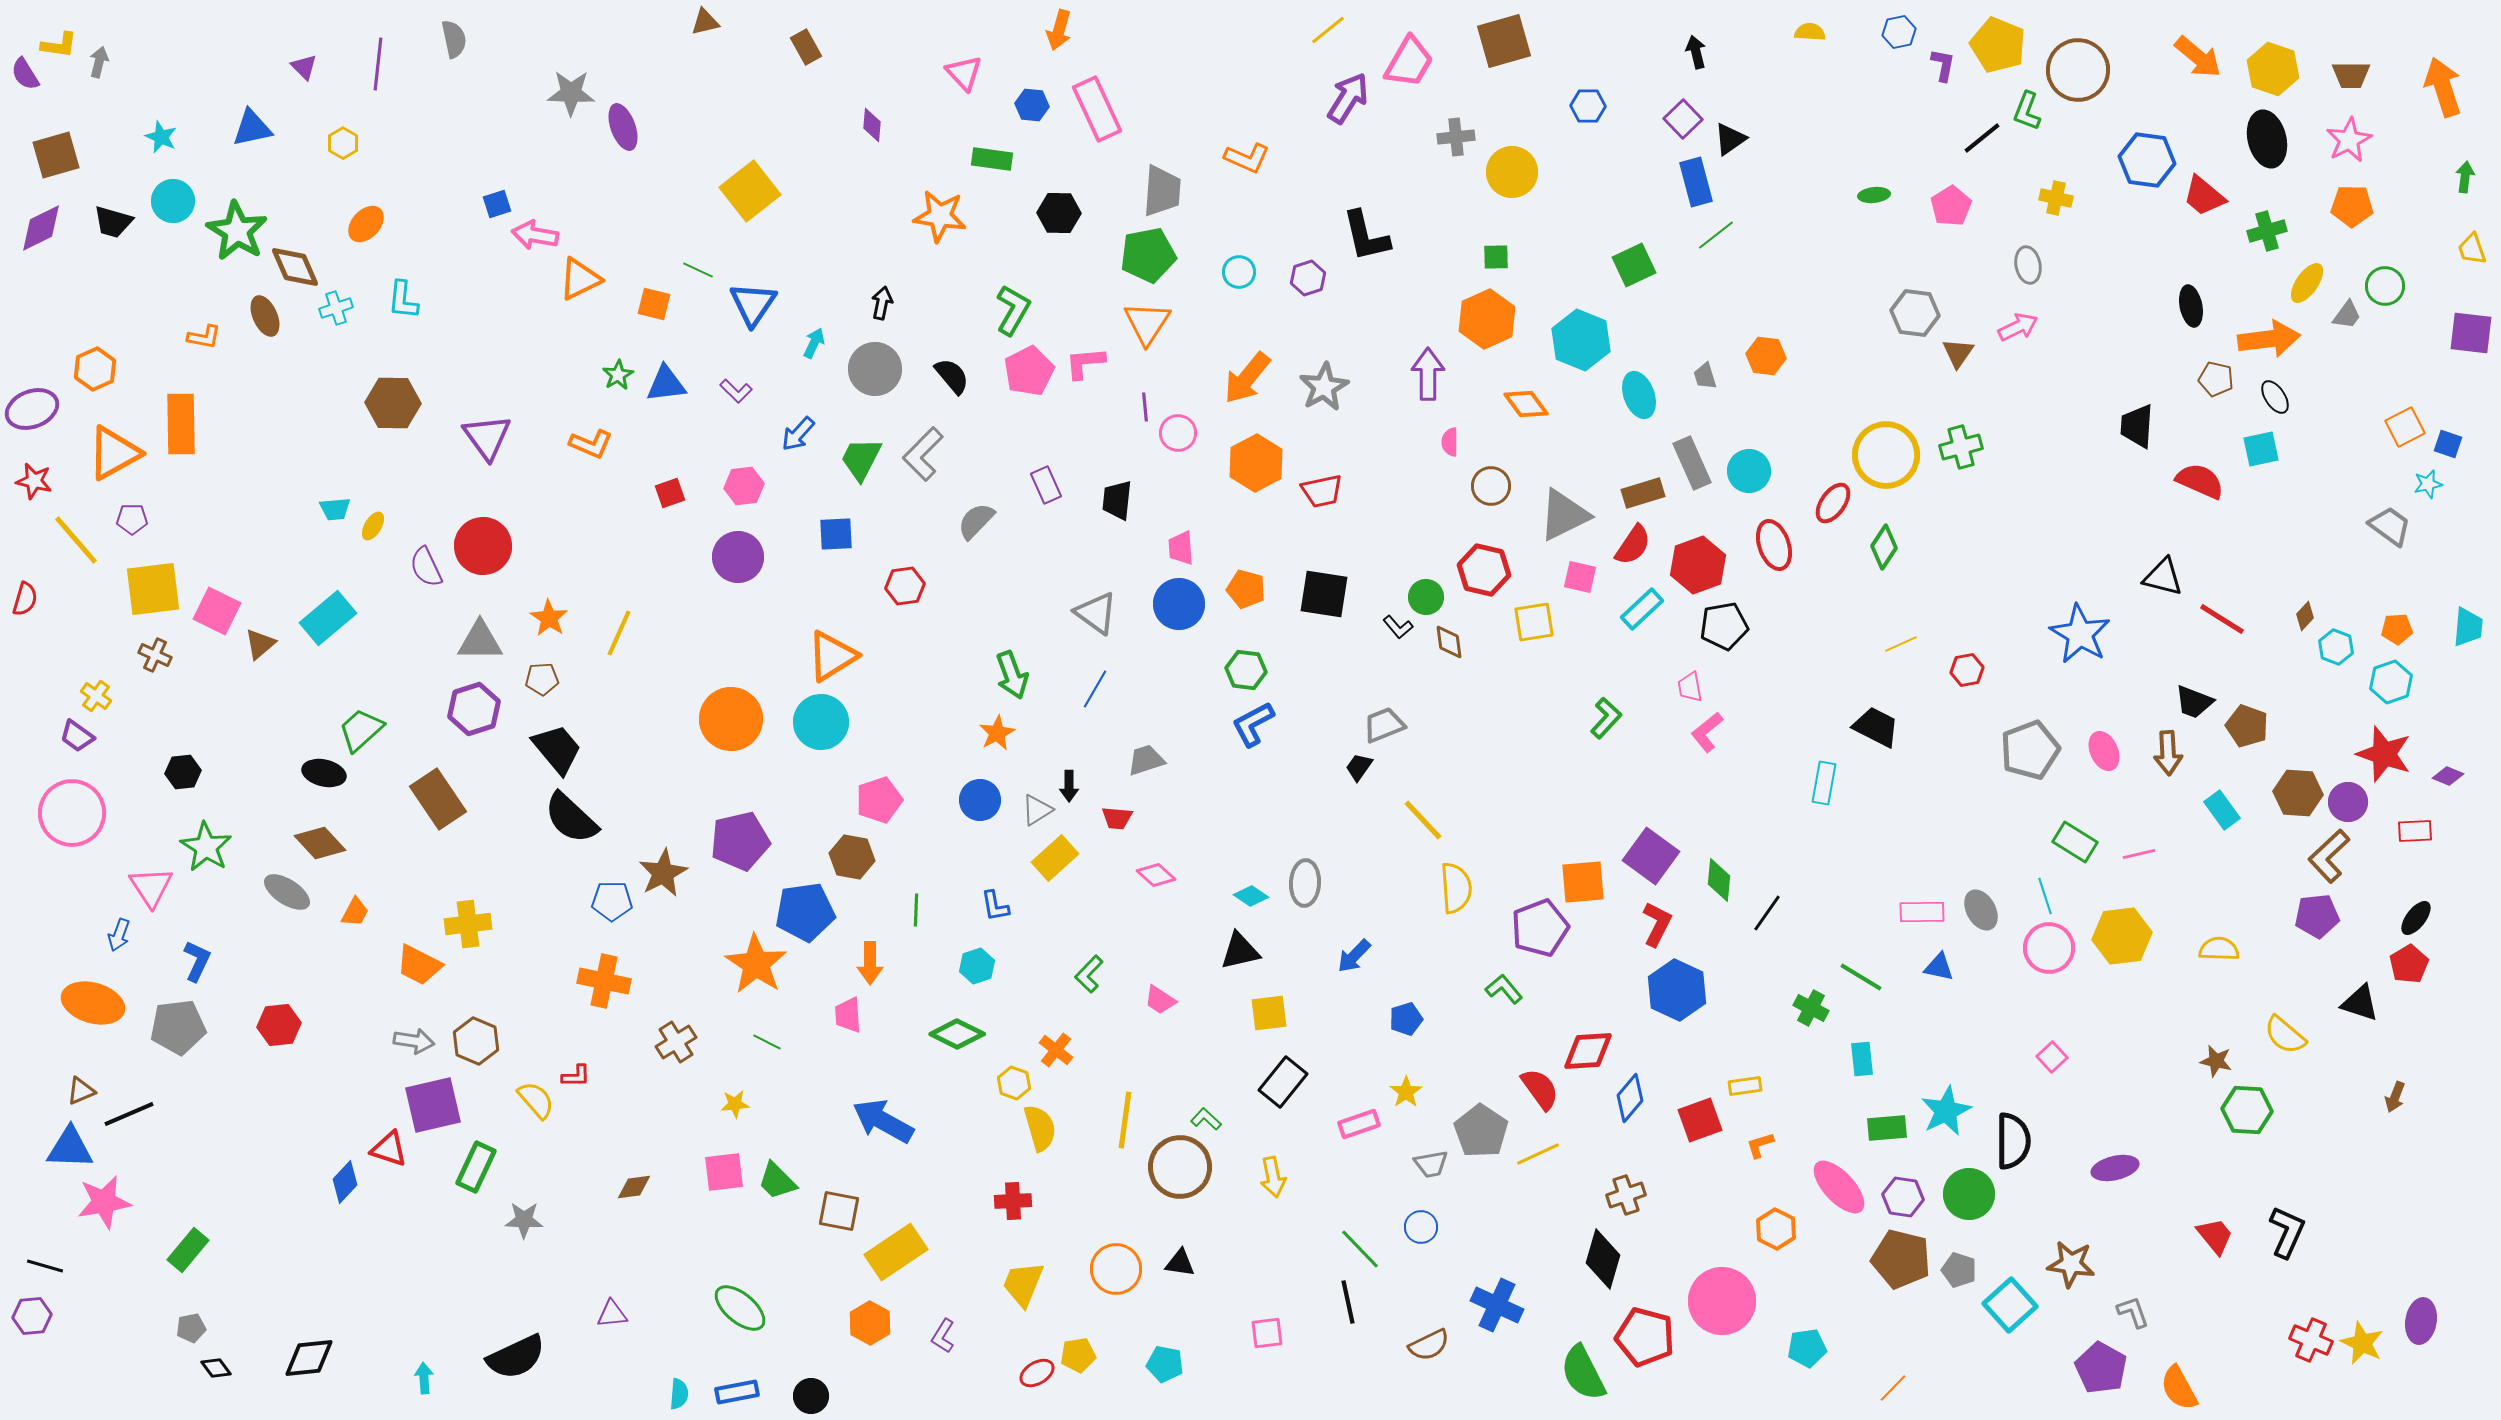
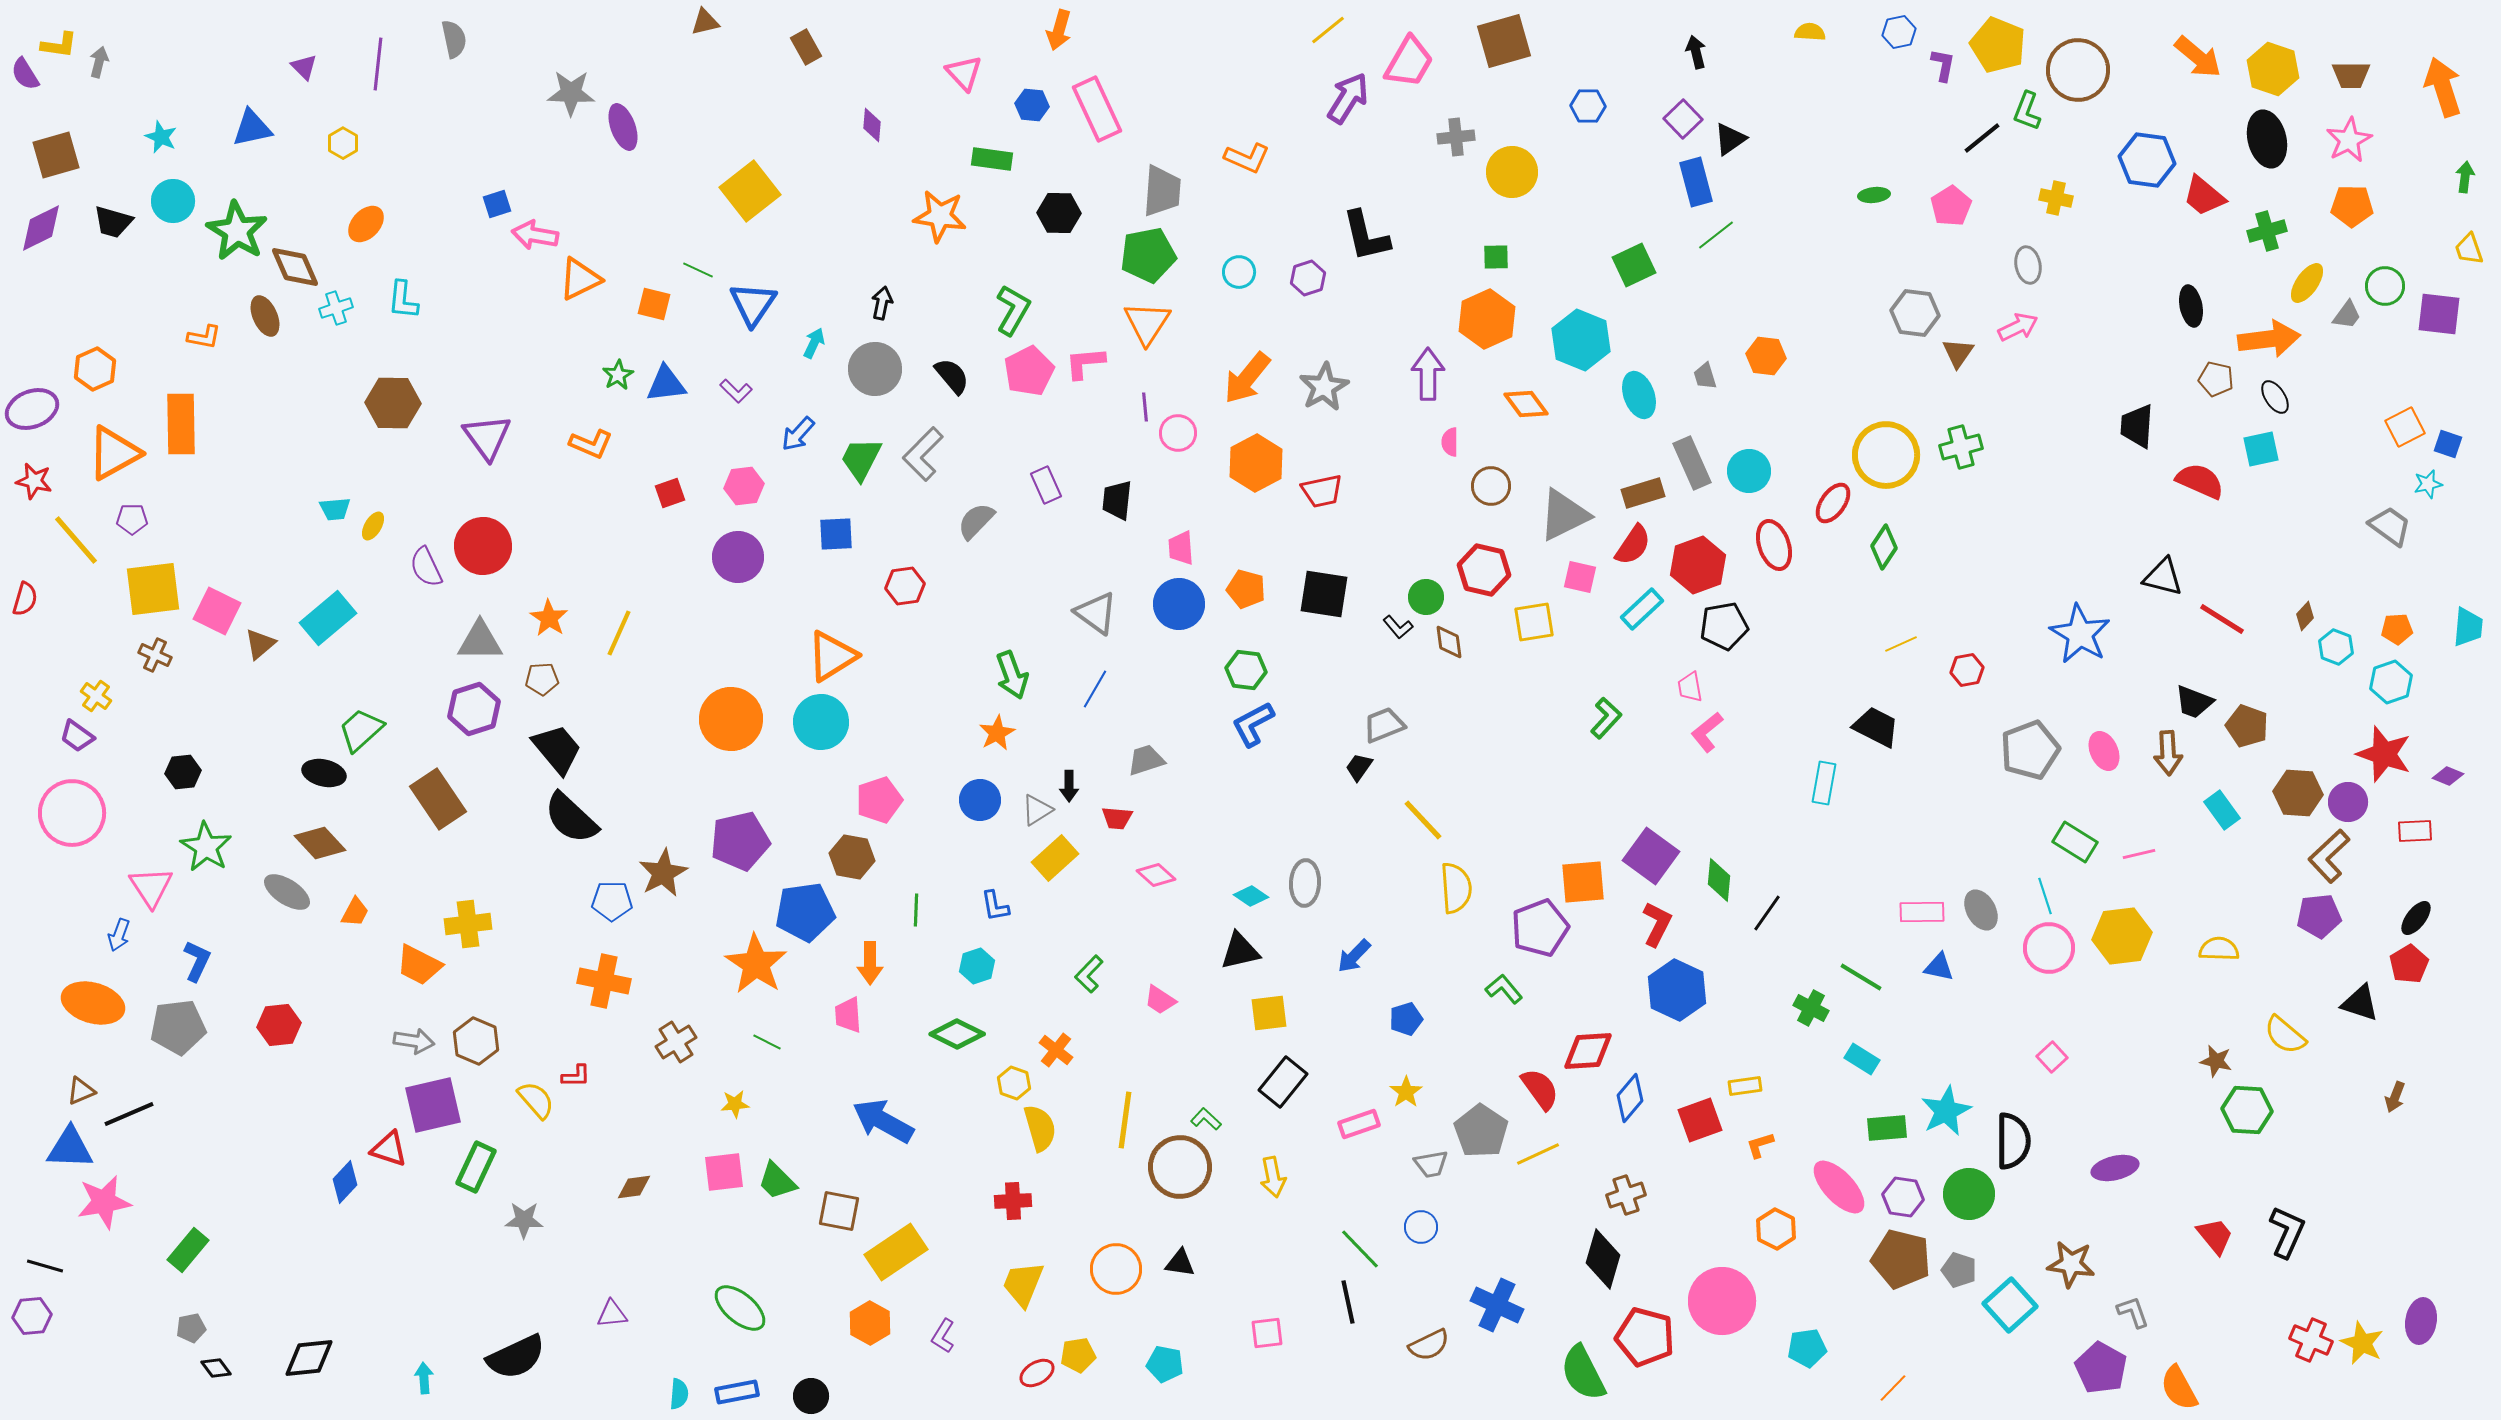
yellow trapezoid at (2472, 249): moved 3 px left
purple square at (2471, 333): moved 32 px left, 19 px up
purple pentagon at (2317, 916): moved 2 px right
cyan rectangle at (1862, 1059): rotated 52 degrees counterclockwise
